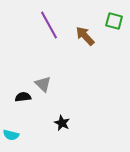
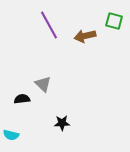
brown arrow: rotated 60 degrees counterclockwise
black semicircle: moved 1 px left, 2 px down
black star: rotated 28 degrees counterclockwise
